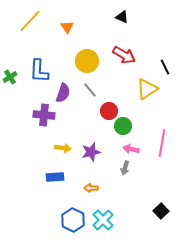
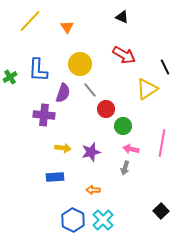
yellow circle: moved 7 px left, 3 px down
blue L-shape: moved 1 px left, 1 px up
red circle: moved 3 px left, 2 px up
orange arrow: moved 2 px right, 2 px down
